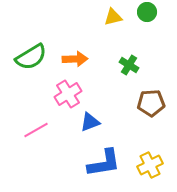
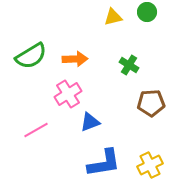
green semicircle: moved 1 px up
